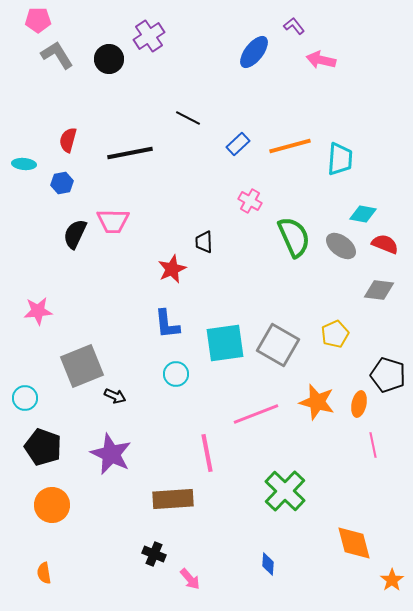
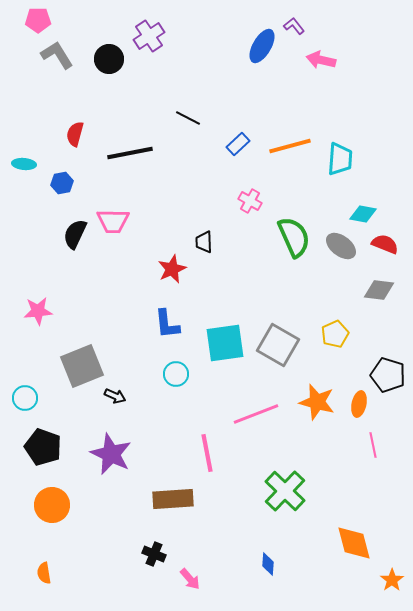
blue ellipse at (254, 52): moved 8 px right, 6 px up; rotated 8 degrees counterclockwise
red semicircle at (68, 140): moved 7 px right, 6 px up
